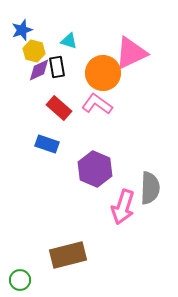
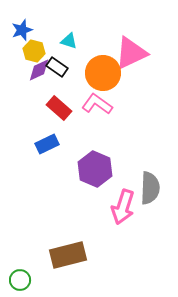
black rectangle: rotated 45 degrees counterclockwise
blue rectangle: rotated 45 degrees counterclockwise
